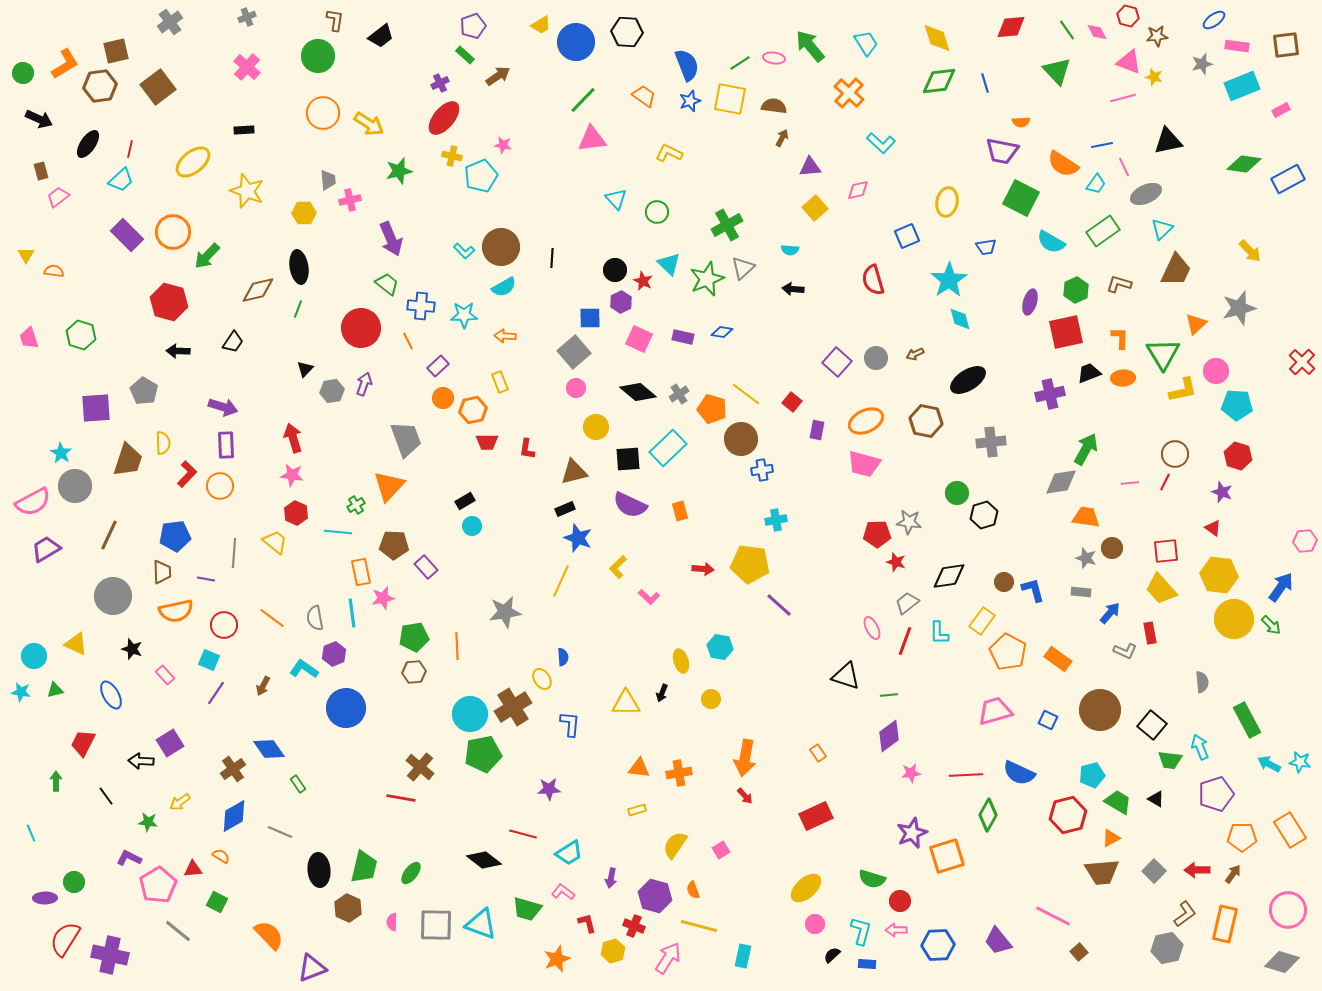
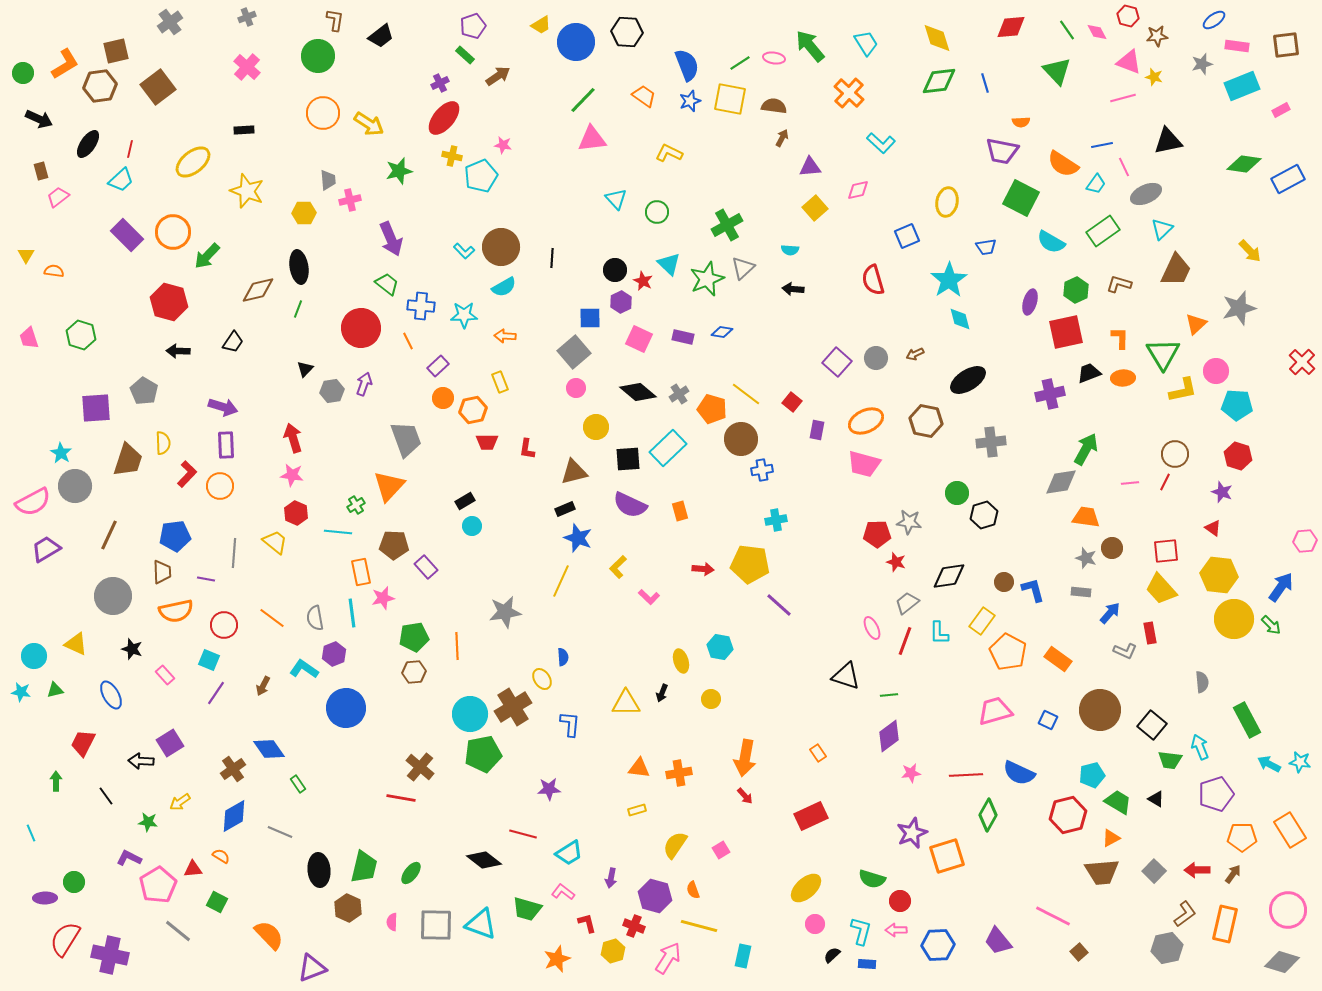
red rectangle at (816, 816): moved 5 px left
